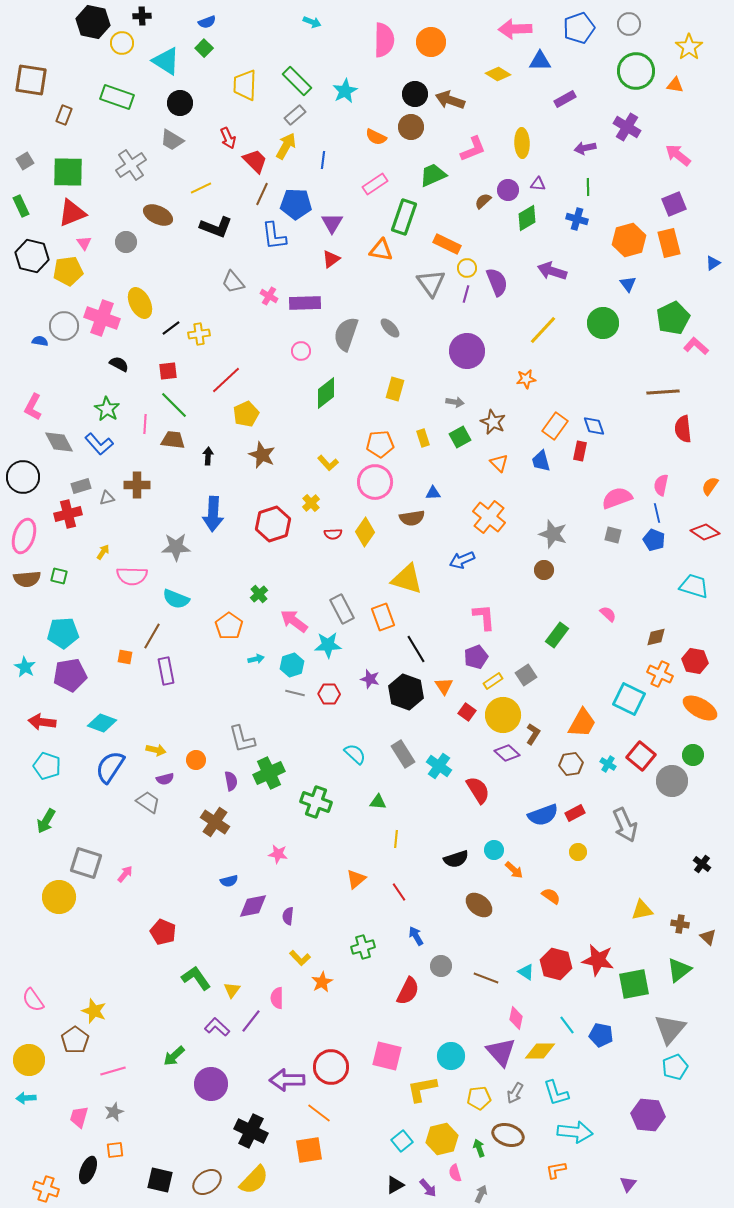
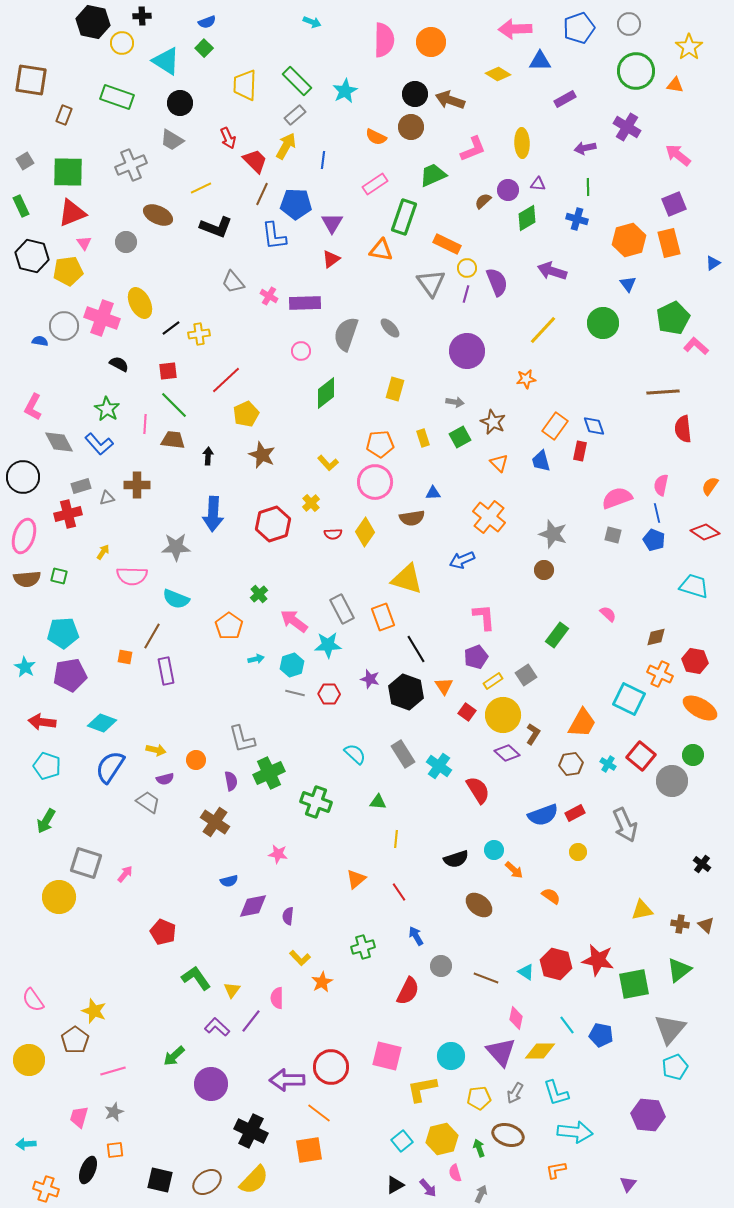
gray cross at (131, 165): rotated 12 degrees clockwise
brown triangle at (708, 937): moved 2 px left, 12 px up
cyan arrow at (26, 1098): moved 46 px down
